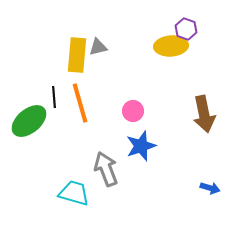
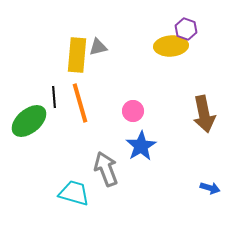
blue star: rotated 12 degrees counterclockwise
